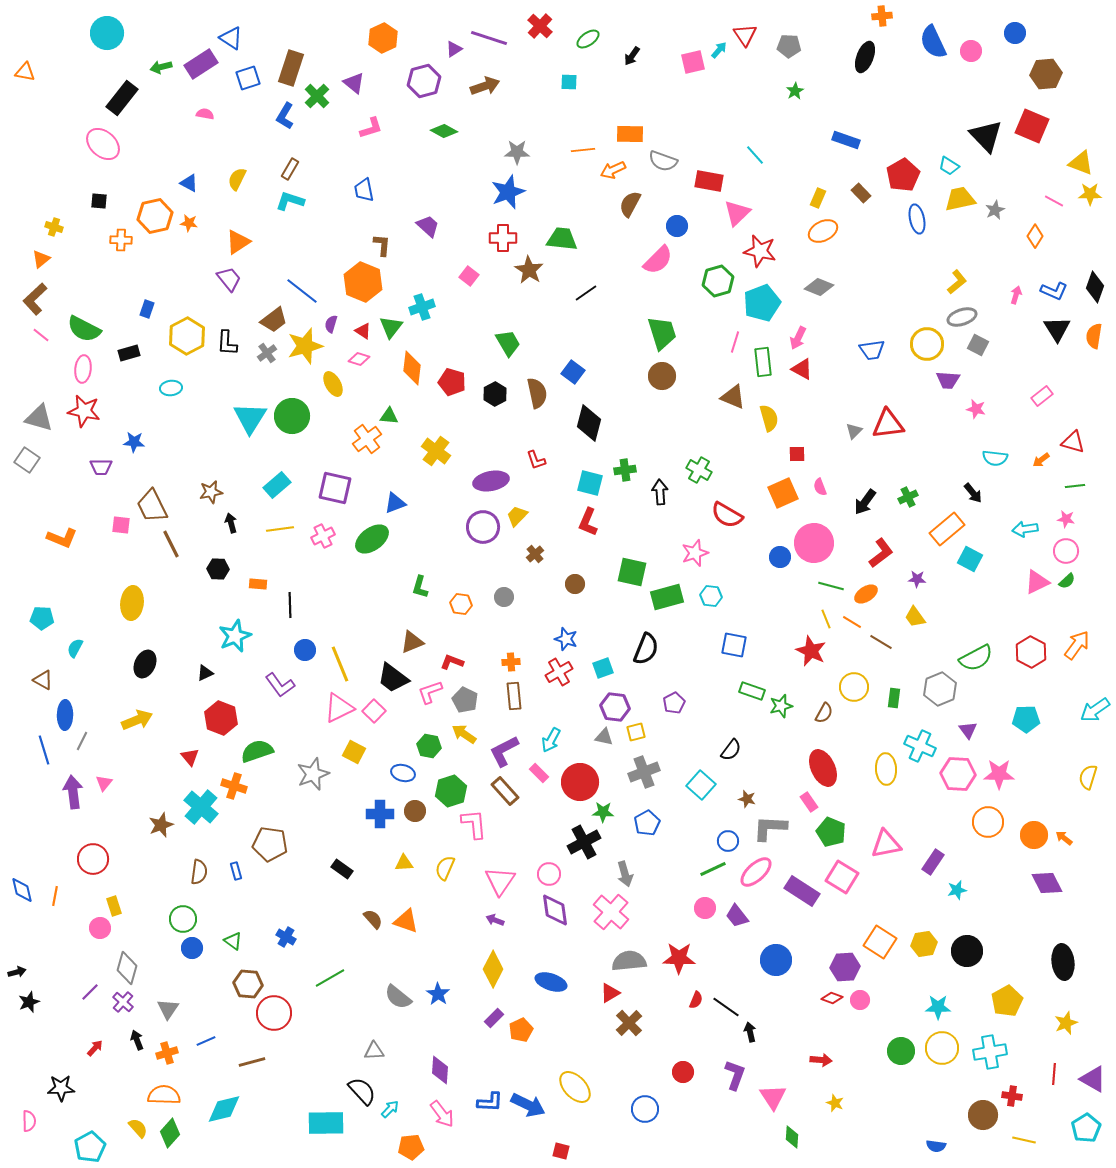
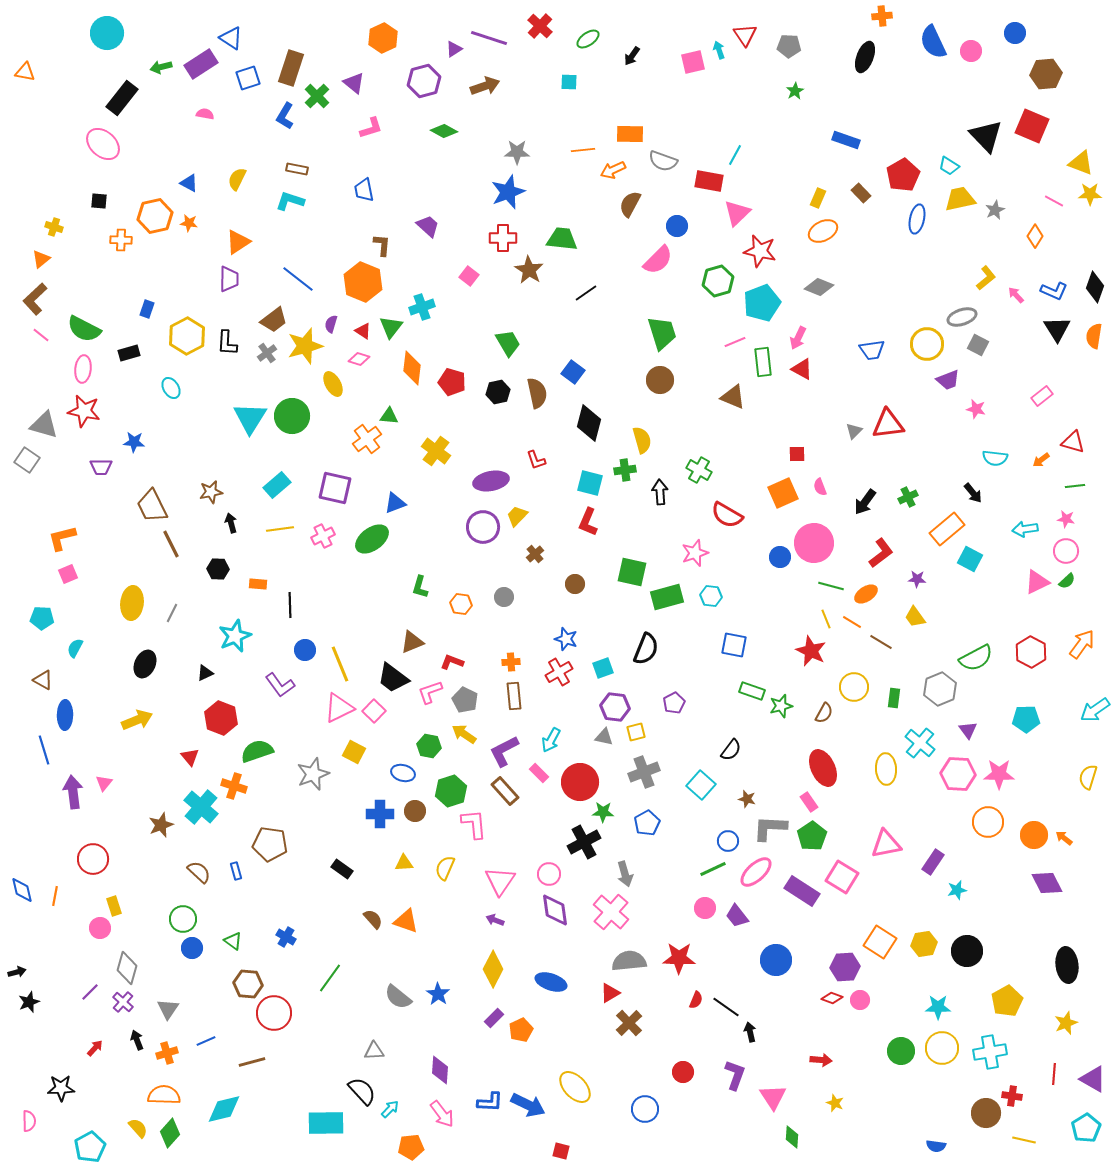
cyan arrow at (719, 50): rotated 60 degrees counterclockwise
cyan line at (755, 155): moved 20 px left; rotated 70 degrees clockwise
brown rectangle at (290, 169): moved 7 px right; rotated 70 degrees clockwise
blue ellipse at (917, 219): rotated 24 degrees clockwise
purple trapezoid at (229, 279): rotated 40 degrees clockwise
yellow L-shape at (957, 282): moved 29 px right, 4 px up
blue line at (302, 291): moved 4 px left, 12 px up
pink arrow at (1016, 295): rotated 60 degrees counterclockwise
pink line at (735, 342): rotated 50 degrees clockwise
brown circle at (662, 376): moved 2 px left, 4 px down
purple trapezoid at (948, 380): rotated 25 degrees counterclockwise
cyan ellipse at (171, 388): rotated 65 degrees clockwise
black hexagon at (495, 394): moved 3 px right, 2 px up; rotated 15 degrees clockwise
gray triangle at (39, 418): moved 5 px right, 7 px down
yellow semicircle at (769, 418): moved 127 px left, 22 px down
pink square at (121, 525): moved 53 px left, 49 px down; rotated 30 degrees counterclockwise
orange L-shape at (62, 538): rotated 144 degrees clockwise
orange arrow at (1077, 645): moved 5 px right, 1 px up
gray line at (82, 741): moved 90 px right, 128 px up
cyan cross at (920, 746): moved 3 px up; rotated 16 degrees clockwise
green pentagon at (831, 832): moved 19 px left, 4 px down; rotated 16 degrees clockwise
brown semicircle at (199, 872): rotated 55 degrees counterclockwise
black ellipse at (1063, 962): moved 4 px right, 3 px down
green line at (330, 978): rotated 24 degrees counterclockwise
brown circle at (983, 1115): moved 3 px right, 2 px up
